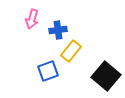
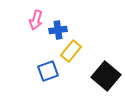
pink arrow: moved 4 px right, 1 px down
